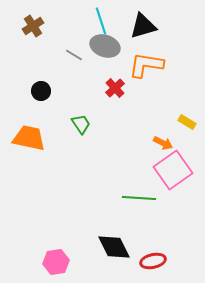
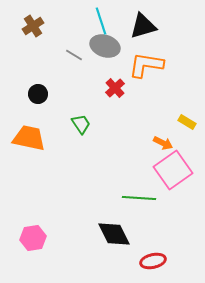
black circle: moved 3 px left, 3 px down
black diamond: moved 13 px up
pink hexagon: moved 23 px left, 24 px up
